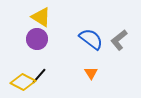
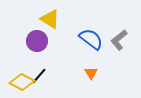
yellow triangle: moved 9 px right, 2 px down
purple circle: moved 2 px down
yellow diamond: moved 1 px left
